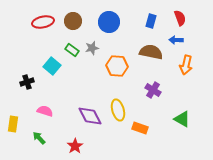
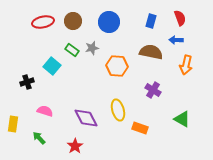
purple diamond: moved 4 px left, 2 px down
